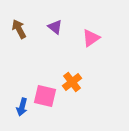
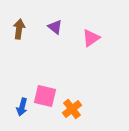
brown arrow: rotated 36 degrees clockwise
orange cross: moved 27 px down
